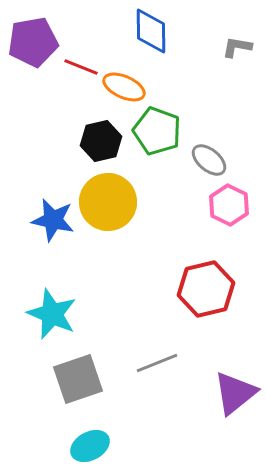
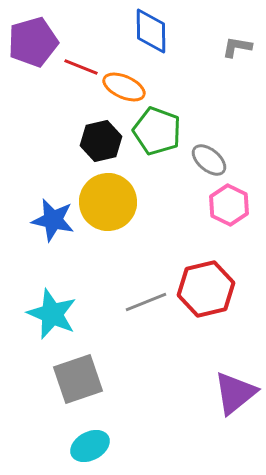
purple pentagon: rotated 6 degrees counterclockwise
gray line: moved 11 px left, 61 px up
